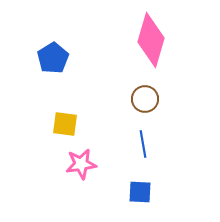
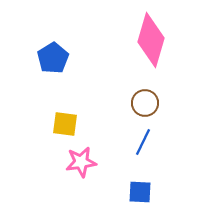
brown circle: moved 4 px down
blue line: moved 2 px up; rotated 36 degrees clockwise
pink star: moved 2 px up
